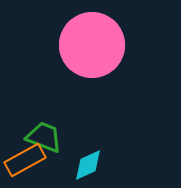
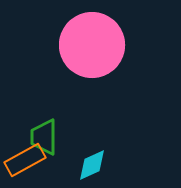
green trapezoid: rotated 111 degrees counterclockwise
cyan diamond: moved 4 px right
